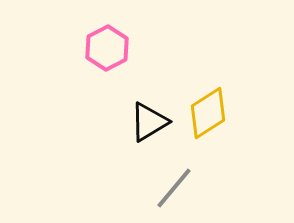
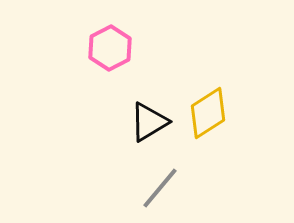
pink hexagon: moved 3 px right
gray line: moved 14 px left
